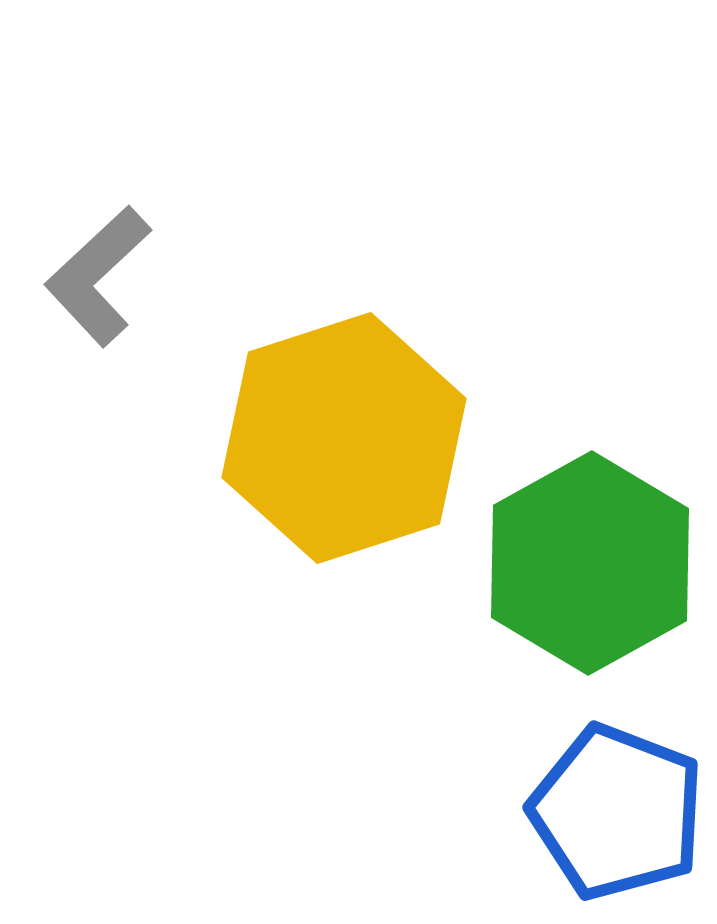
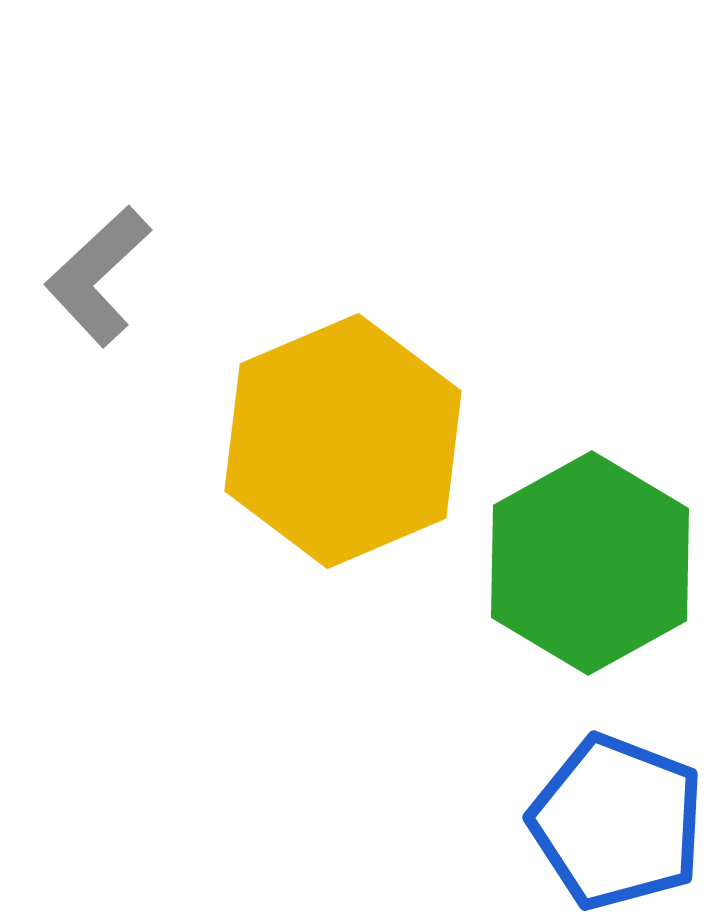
yellow hexagon: moved 1 px left, 3 px down; rotated 5 degrees counterclockwise
blue pentagon: moved 10 px down
